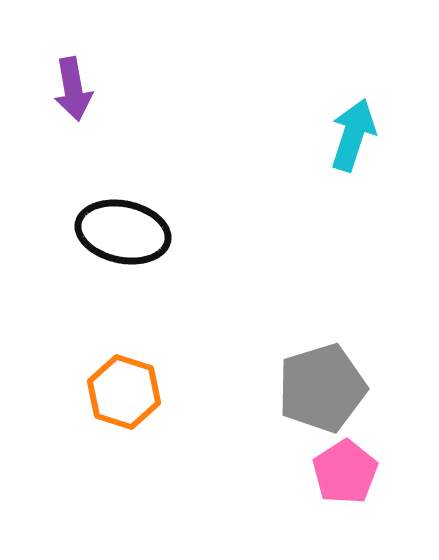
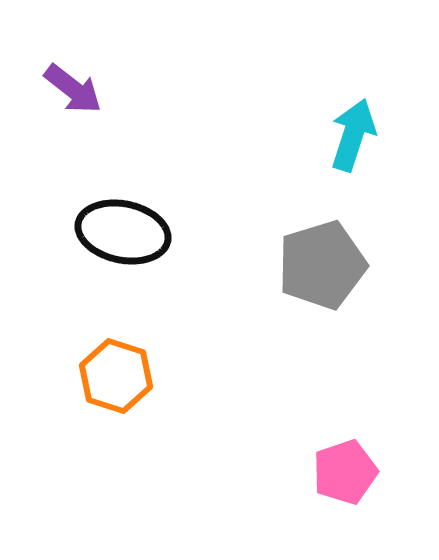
purple arrow: rotated 42 degrees counterclockwise
gray pentagon: moved 123 px up
orange hexagon: moved 8 px left, 16 px up
pink pentagon: rotated 14 degrees clockwise
